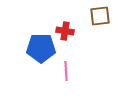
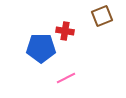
brown square: moved 2 px right; rotated 15 degrees counterclockwise
pink line: moved 7 px down; rotated 66 degrees clockwise
